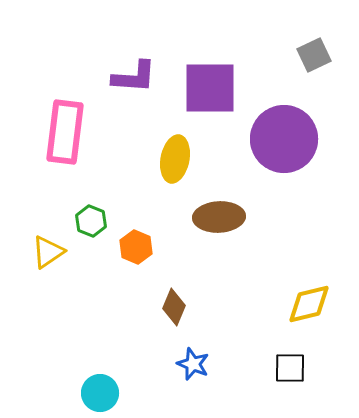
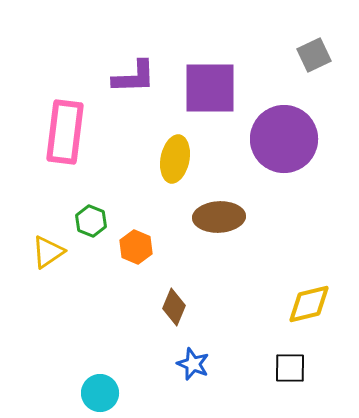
purple L-shape: rotated 6 degrees counterclockwise
